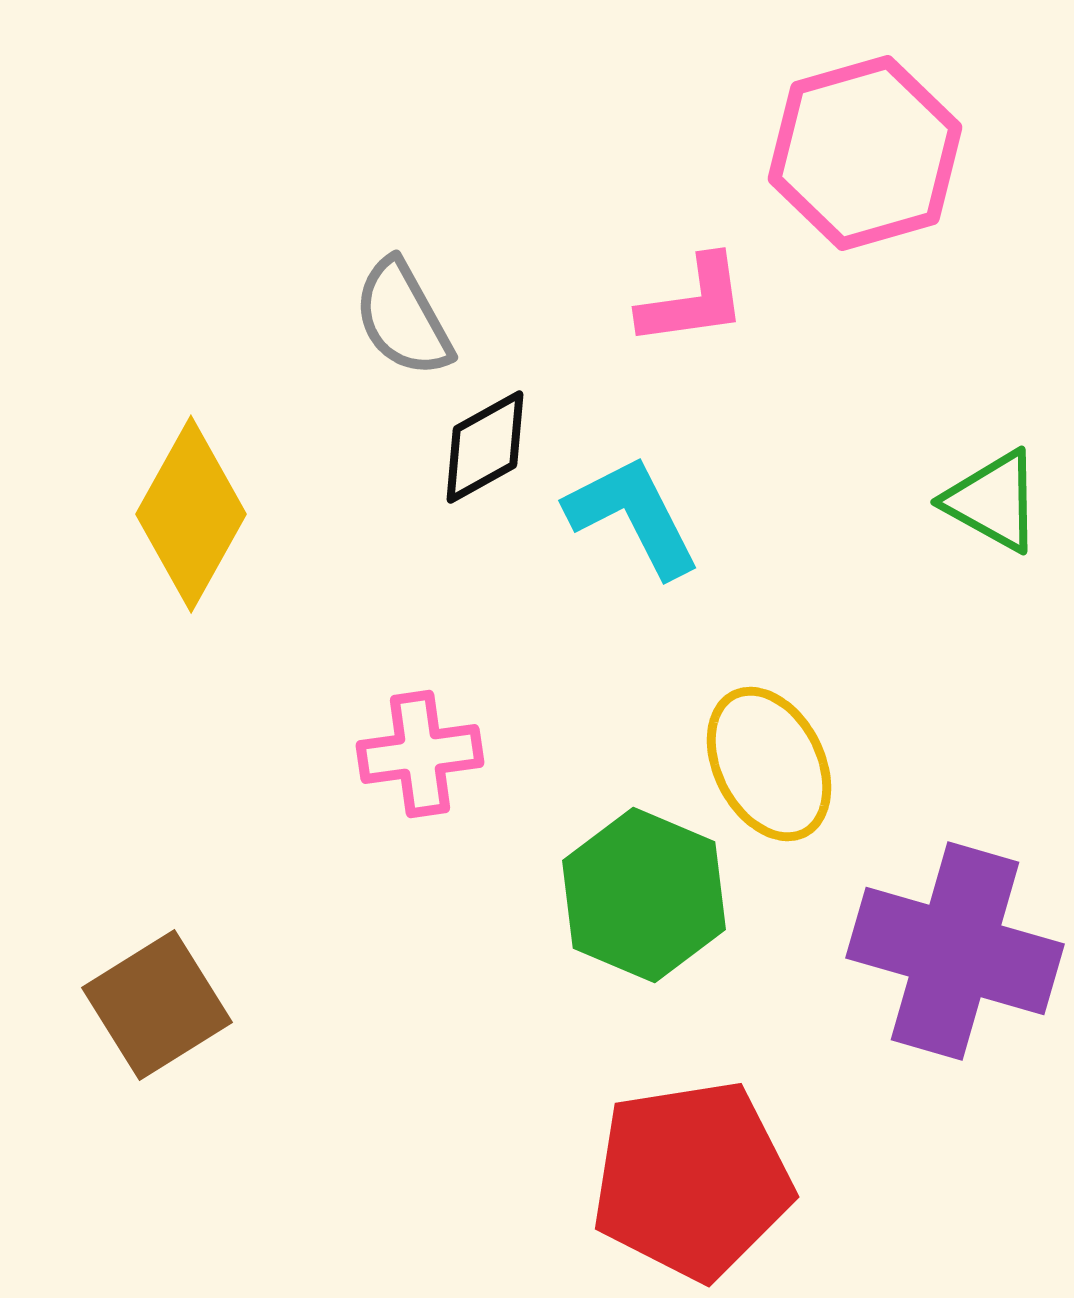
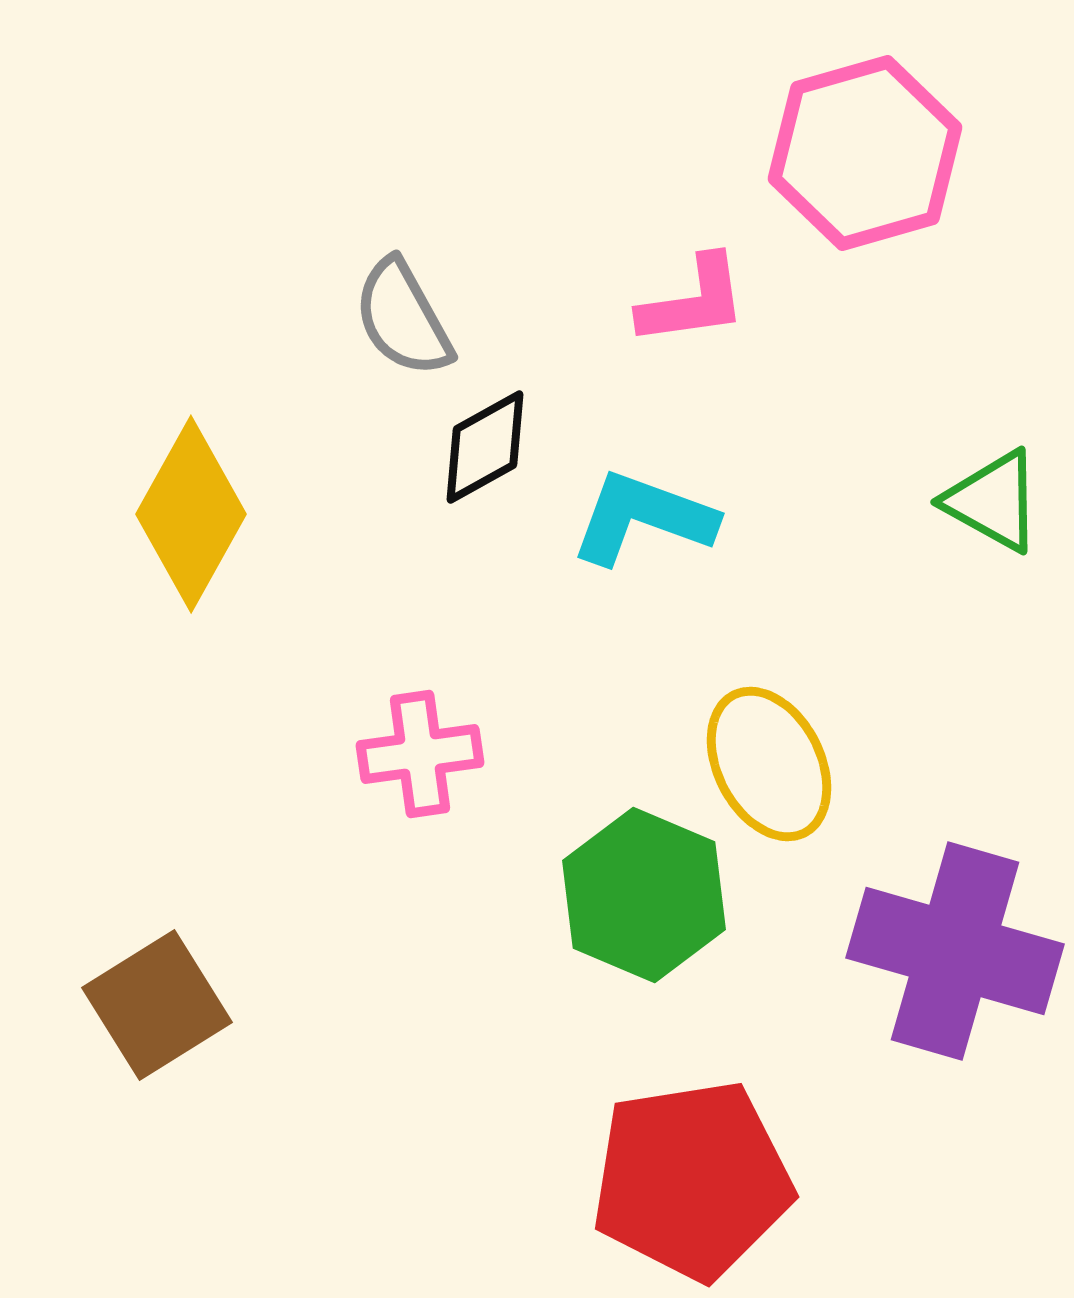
cyan L-shape: moved 10 px right, 2 px down; rotated 43 degrees counterclockwise
